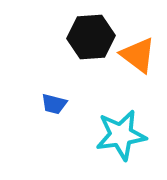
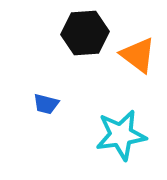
black hexagon: moved 6 px left, 4 px up
blue trapezoid: moved 8 px left
